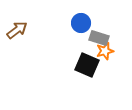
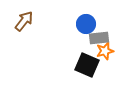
blue circle: moved 5 px right, 1 px down
brown arrow: moved 7 px right, 9 px up; rotated 15 degrees counterclockwise
gray rectangle: rotated 24 degrees counterclockwise
